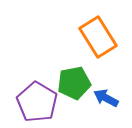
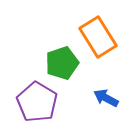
green pentagon: moved 12 px left, 20 px up; rotated 8 degrees counterclockwise
